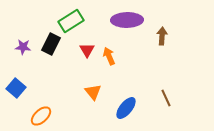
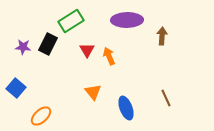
black rectangle: moved 3 px left
blue ellipse: rotated 60 degrees counterclockwise
